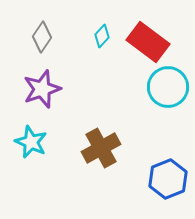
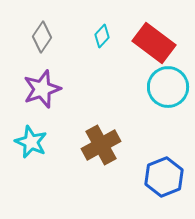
red rectangle: moved 6 px right, 1 px down
brown cross: moved 3 px up
blue hexagon: moved 4 px left, 2 px up
